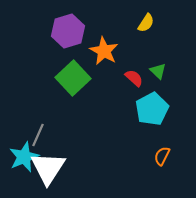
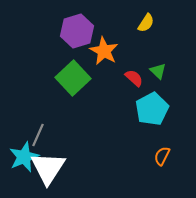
purple hexagon: moved 9 px right
